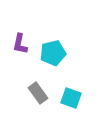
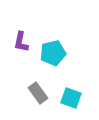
purple L-shape: moved 1 px right, 2 px up
